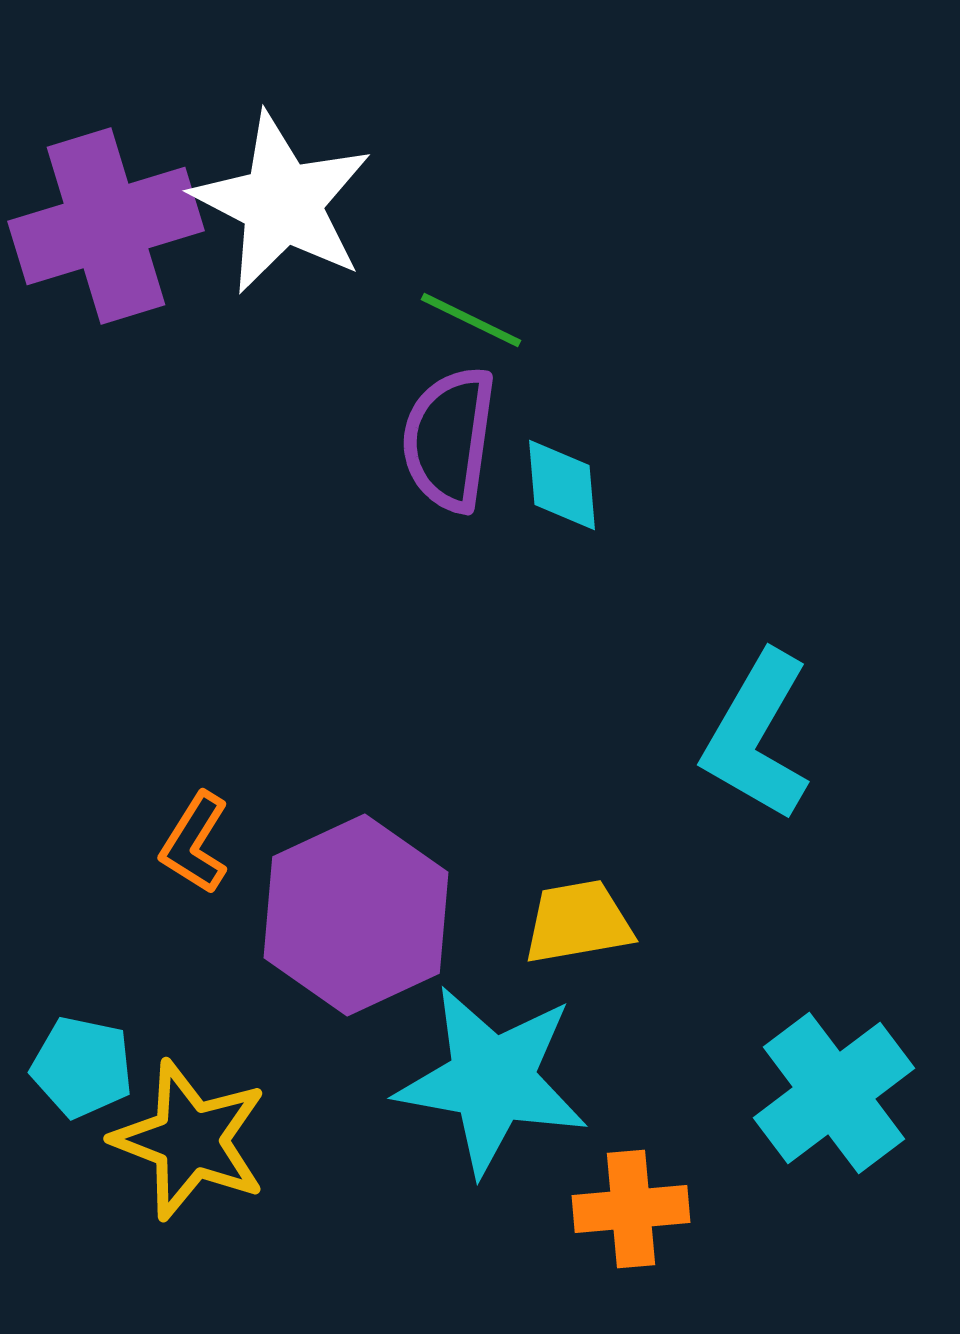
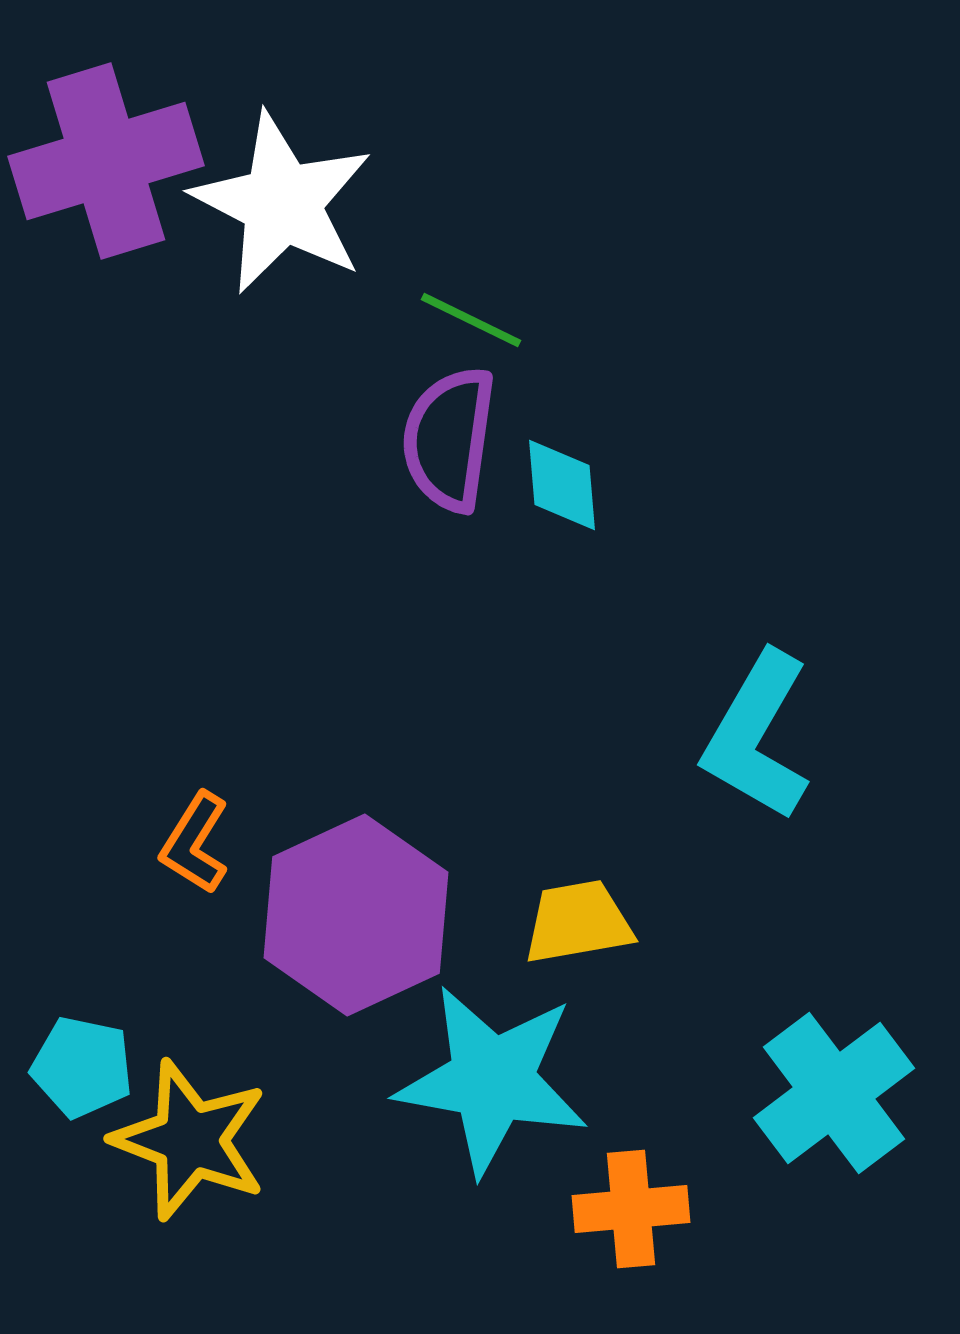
purple cross: moved 65 px up
